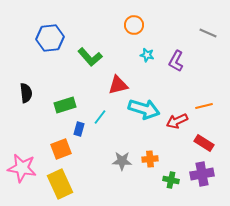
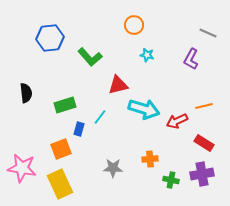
purple L-shape: moved 15 px right, 2 px up
gray star: moved 9 px left, 7 px down
